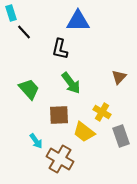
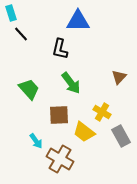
black line: moved 3 px left, 2 px down
gray rectangle: rotated 10 degrees counterclockwise
